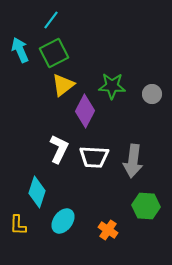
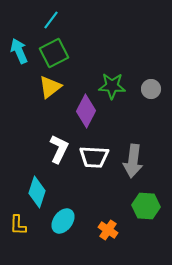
cyan arrow: moved 1 px left, 1 px down
yellow triangle: moved 13 px left, 2 px down
gray circle: moved 1 px left, 5 px up
purple diamond: moved 1 px right
